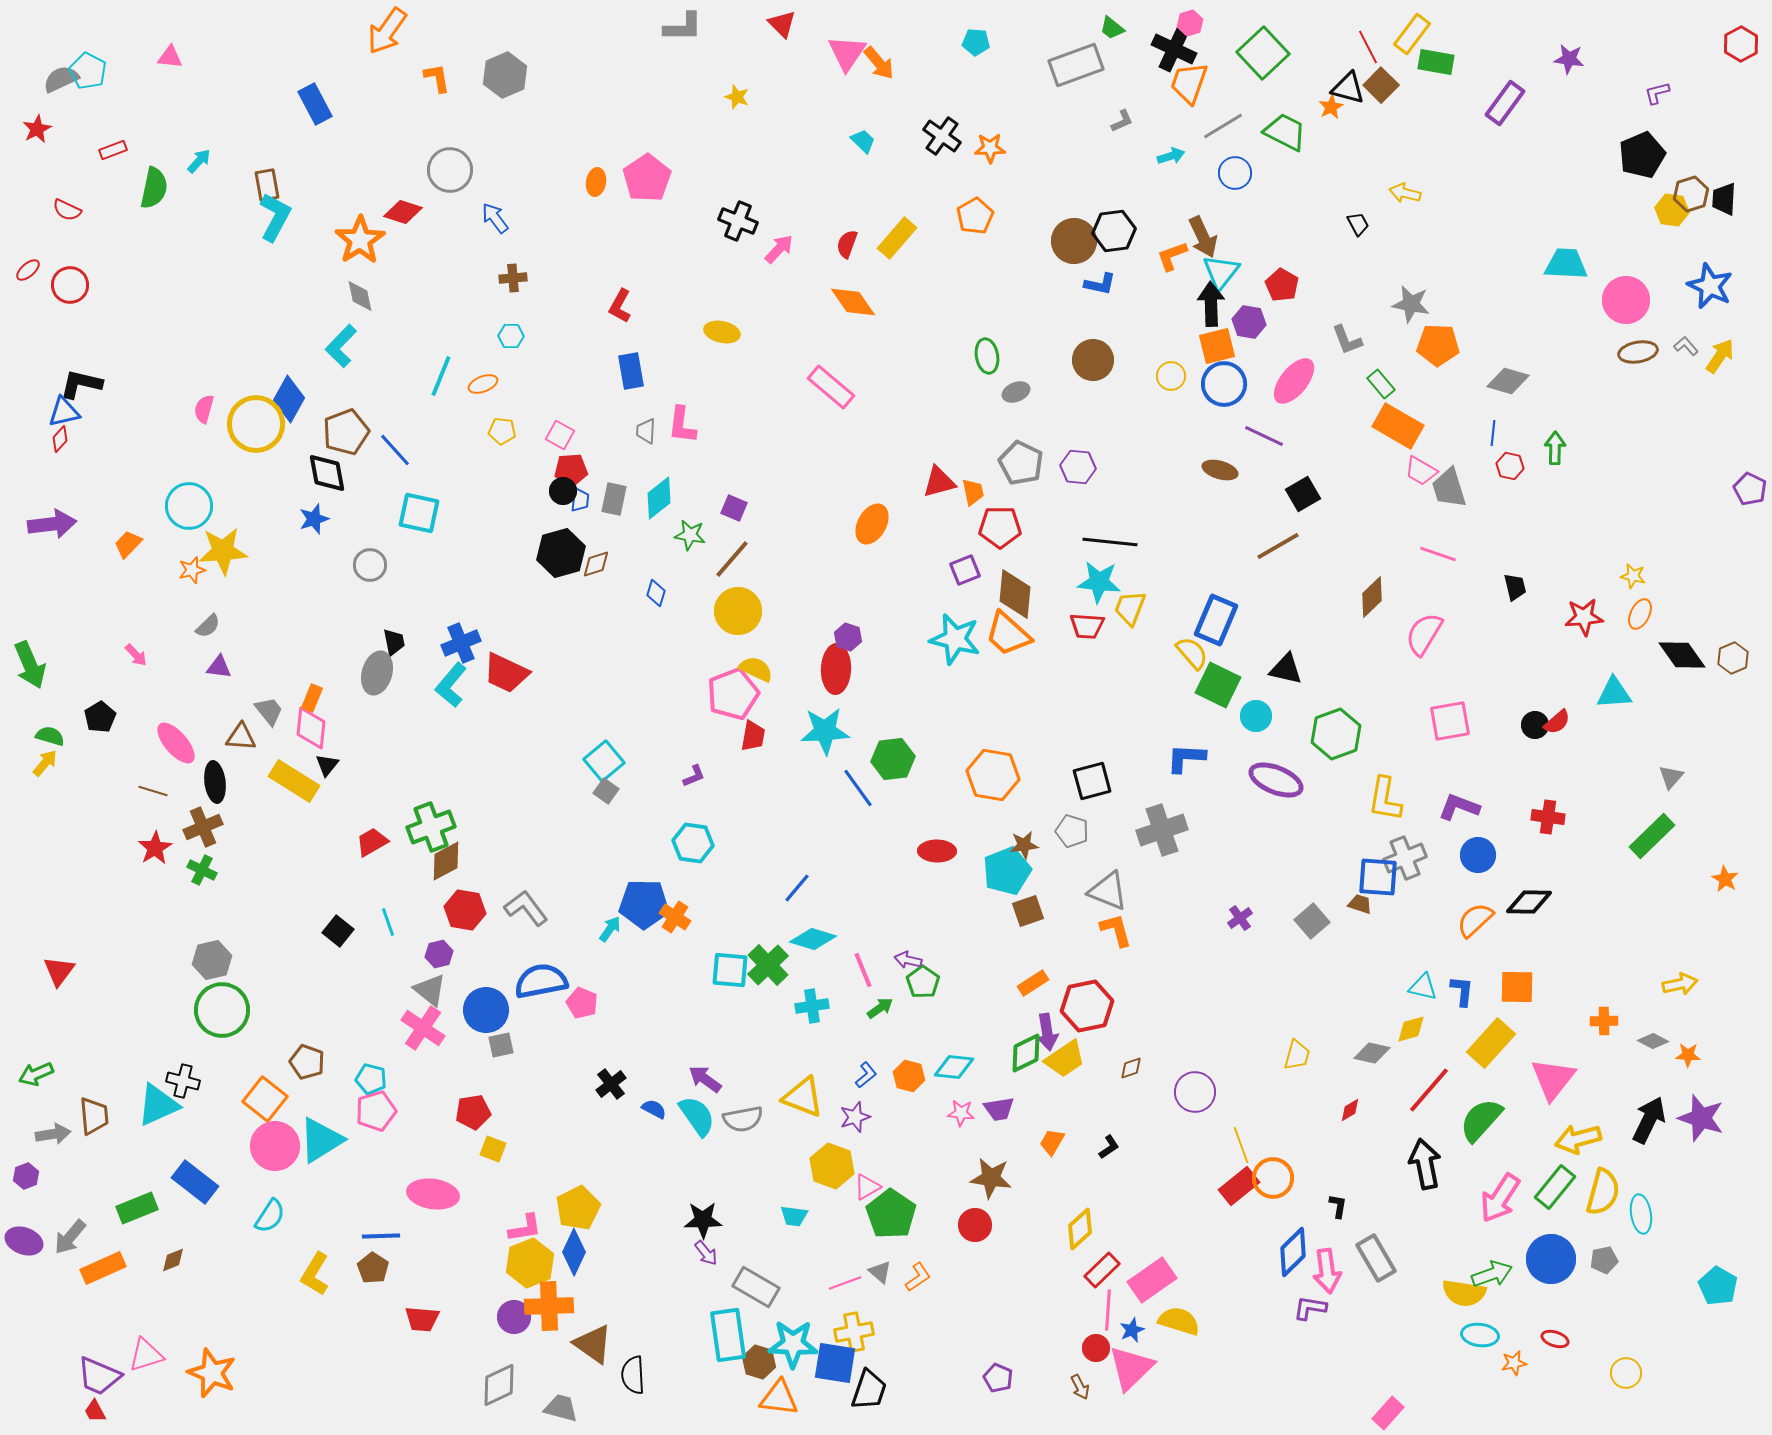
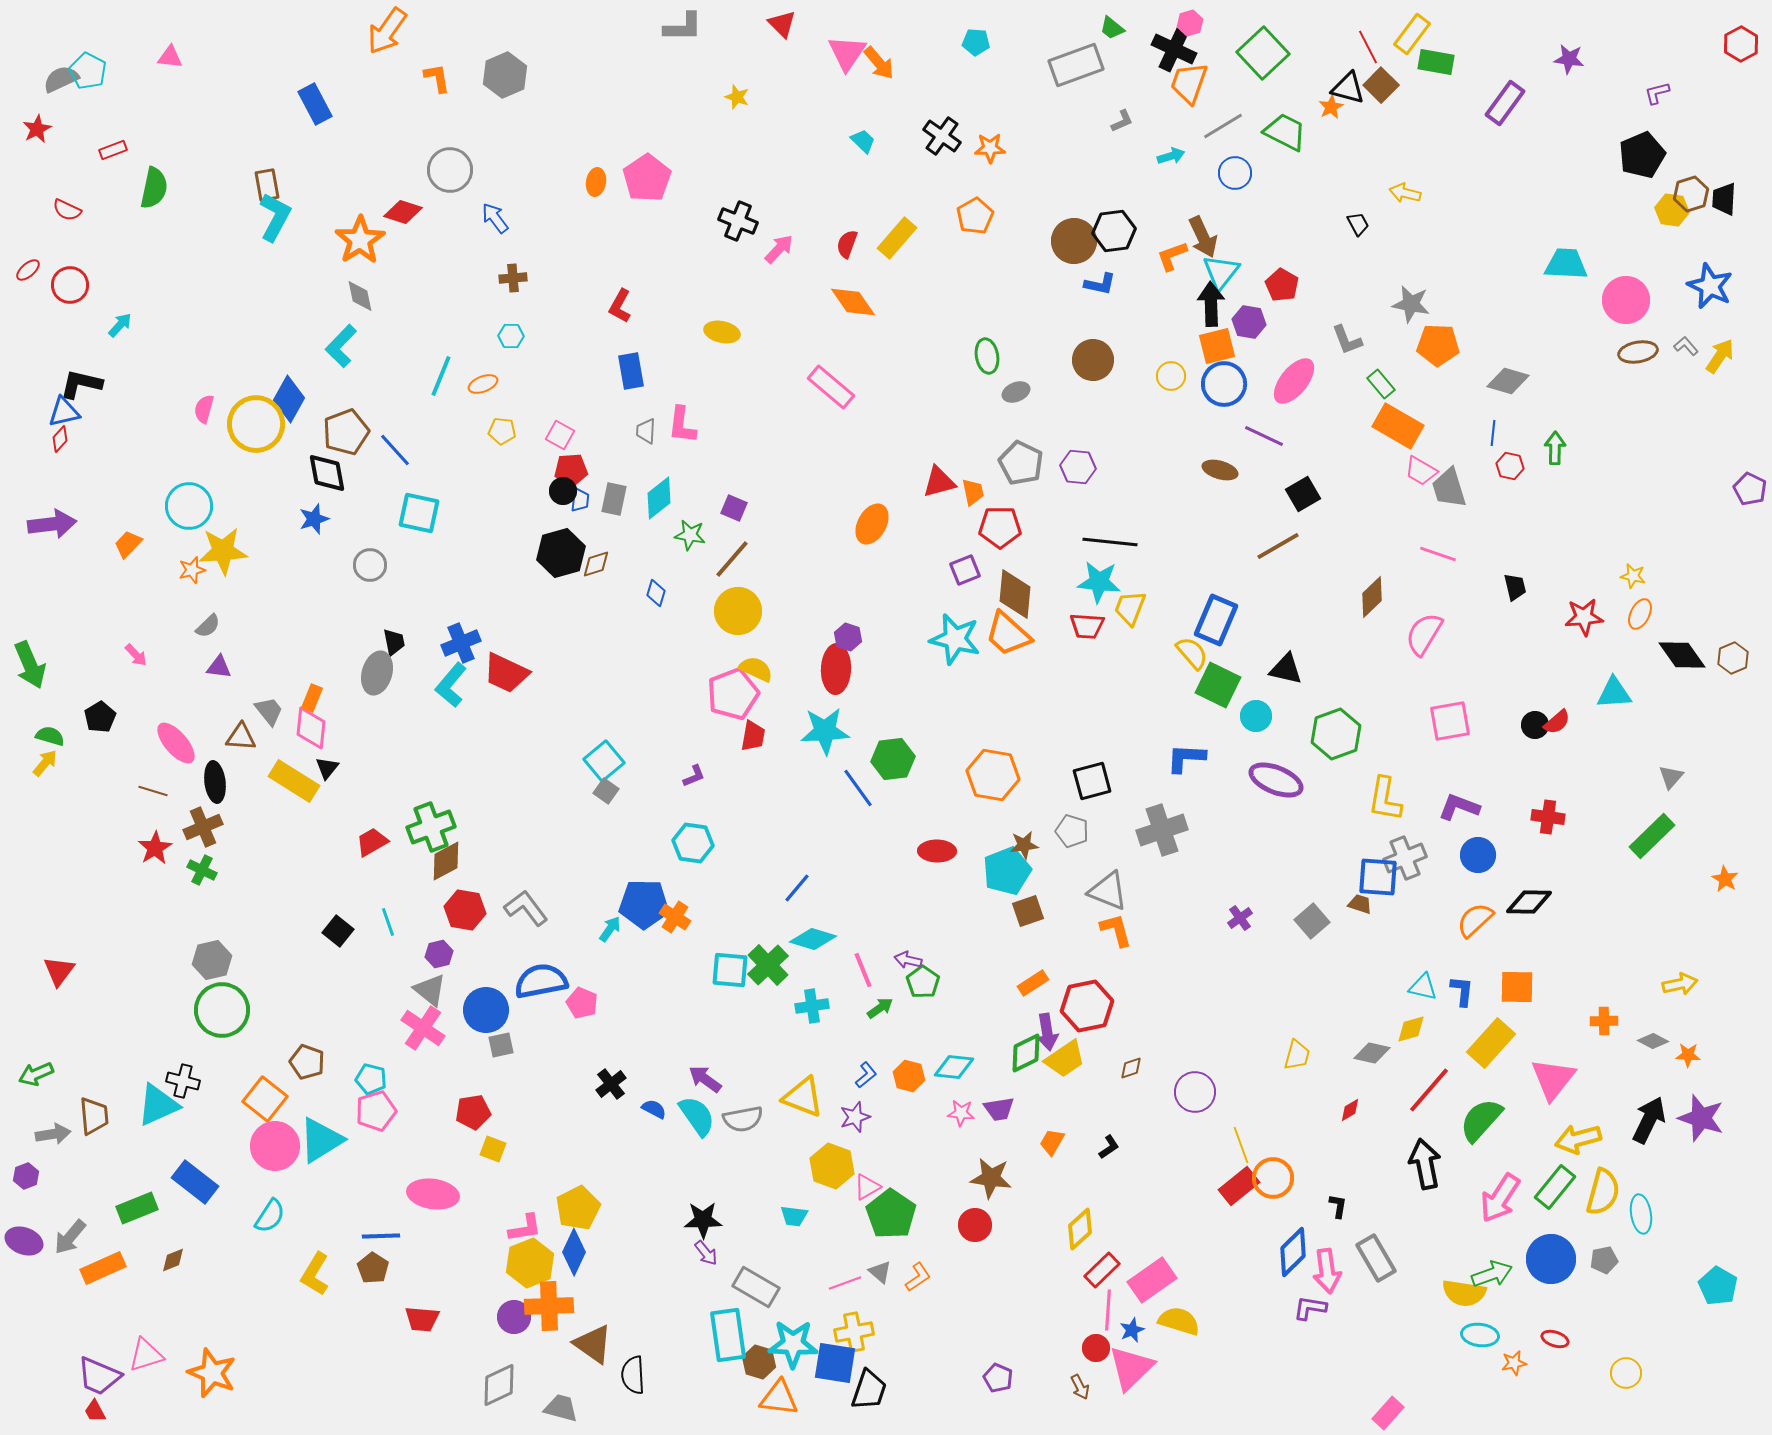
cyan arrow at (199, 161): moved 79 px left, 164 px down
black triangle at (327, 765): moved 3 px down
